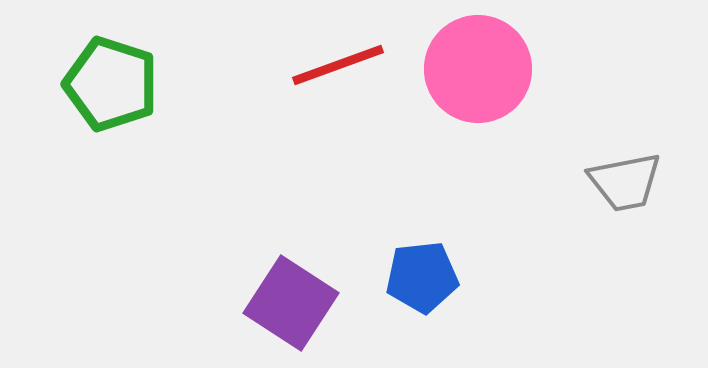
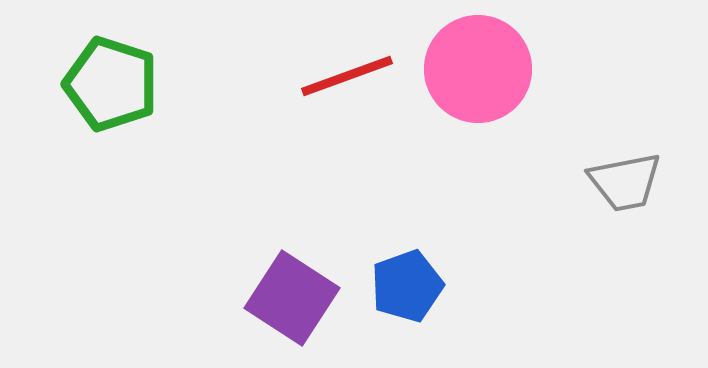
red line: moved 9 px right, 11 px down
blue pentagon: moved 15 px left, 9 px down; rotated 14 degrees counterclockwise
purple square: moved 1 px right, 5 px up
